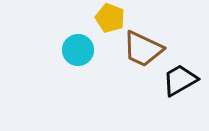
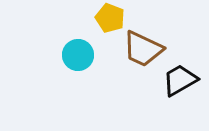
cyan circle: moved 5 px down
